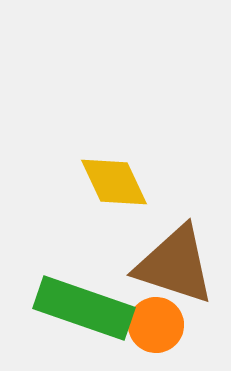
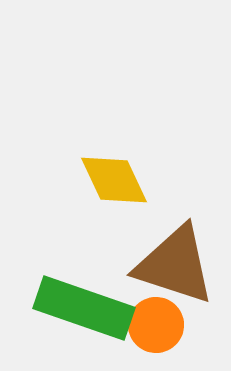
yellow diamond: moved 2 px up
